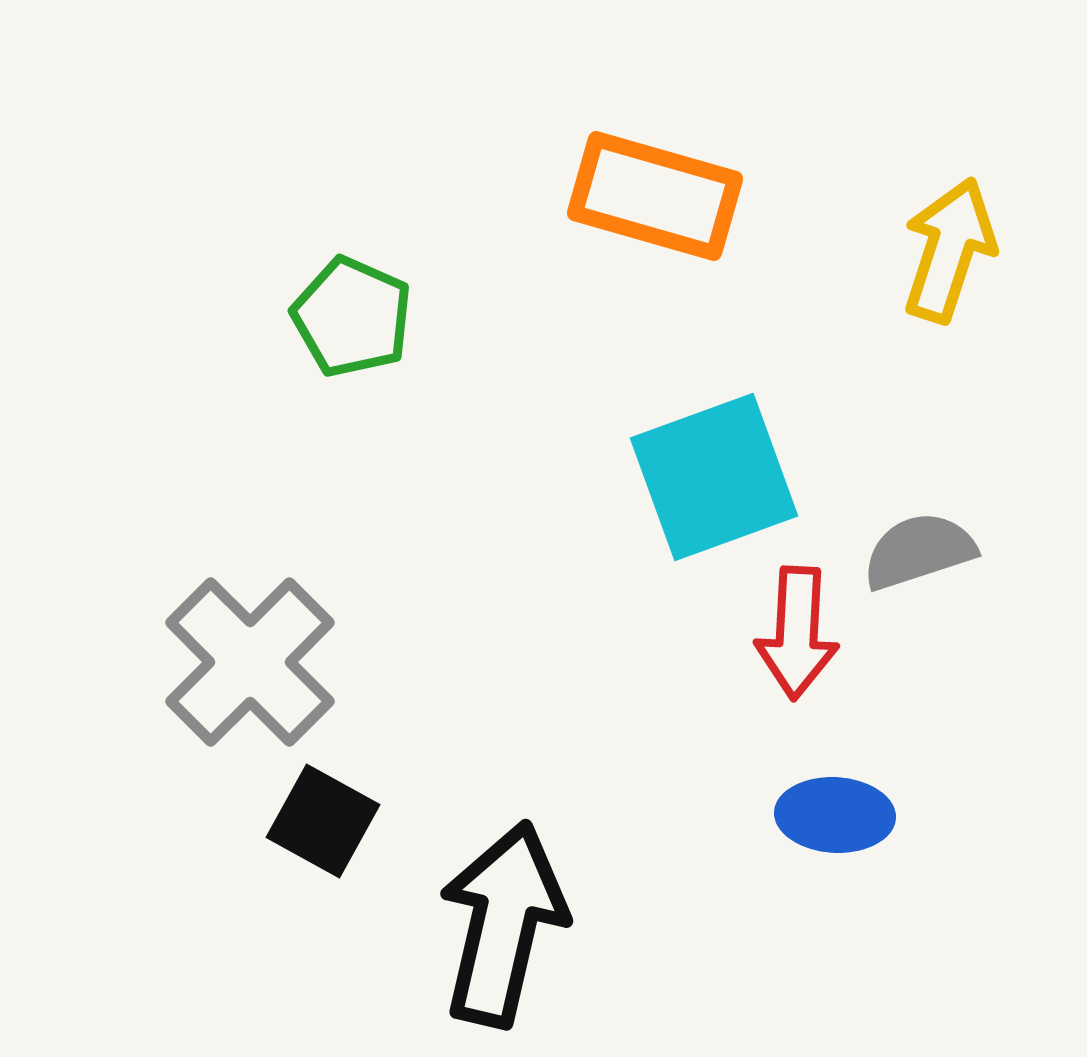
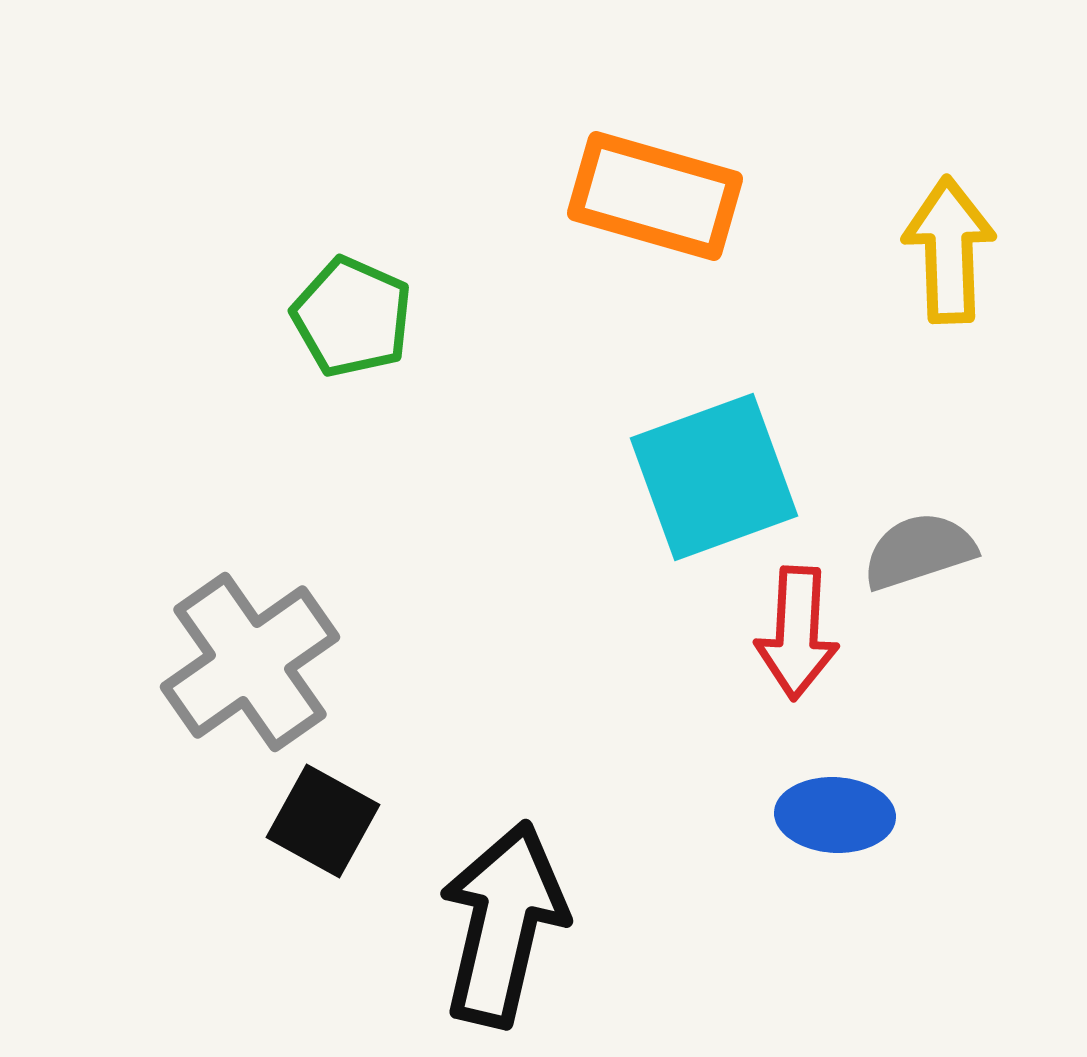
yellow arrow: rotated 20 degrees counterclockwise
gray cross: rotated 10 degrees clockwise
